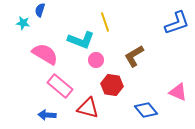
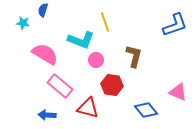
blue semicircle: moved 3 px right
blue L-shape: moved 2 px left, 2 px down
brown L-shape: rotated 135 degrees clockwise
